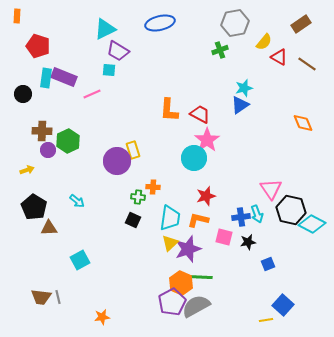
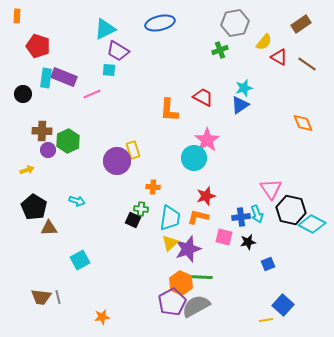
red trapezoid at (200, 114): moved 3 px right, 17 px up
green cross at (138, 197): moved 3 px right, 12 px down
cyan arrow at (77, 201): rotated 21 degrees counterclockwise
orange L-shape at (198, 220): moved 3 px up
